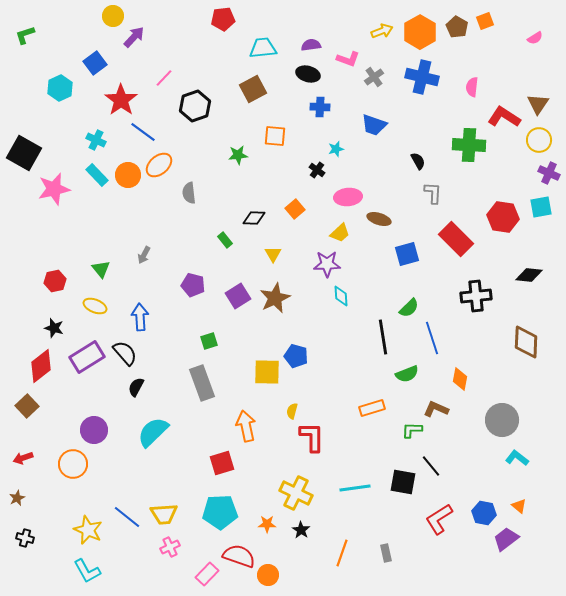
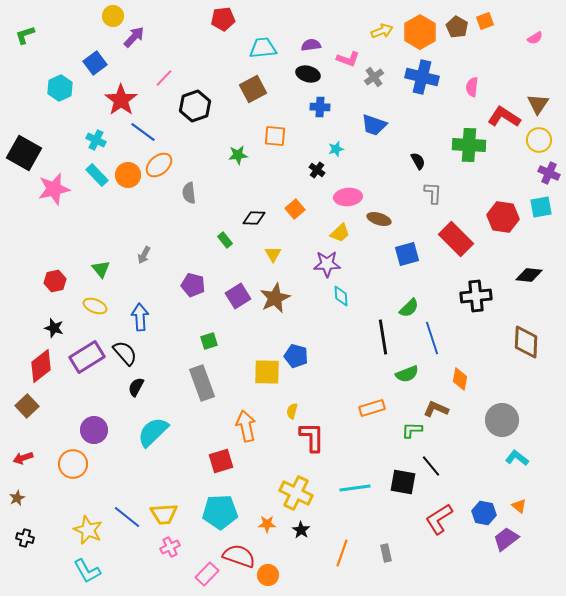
red square at (222, 463): moved 1 px left, 2 px up
